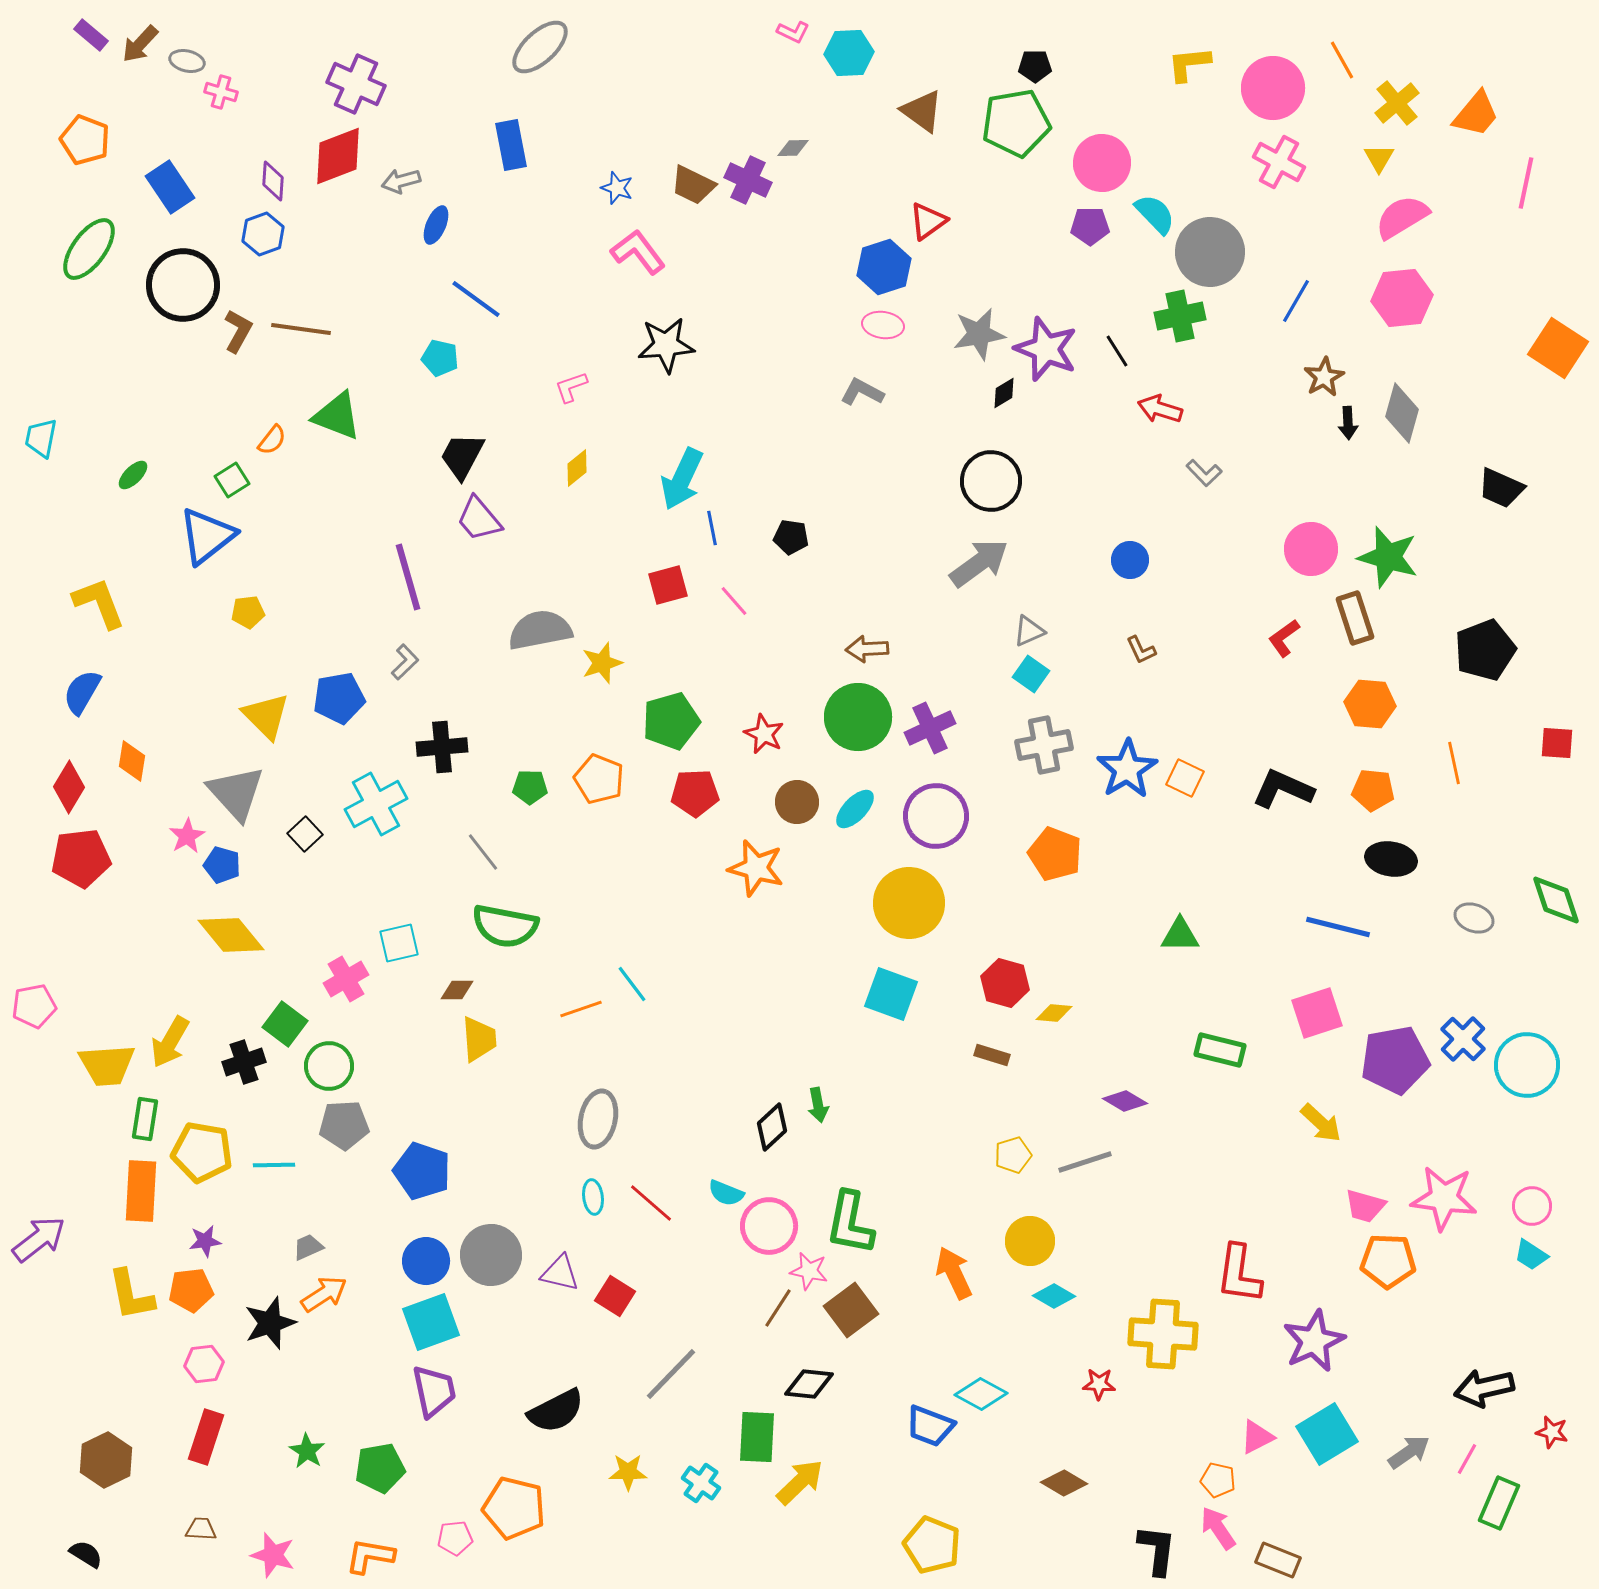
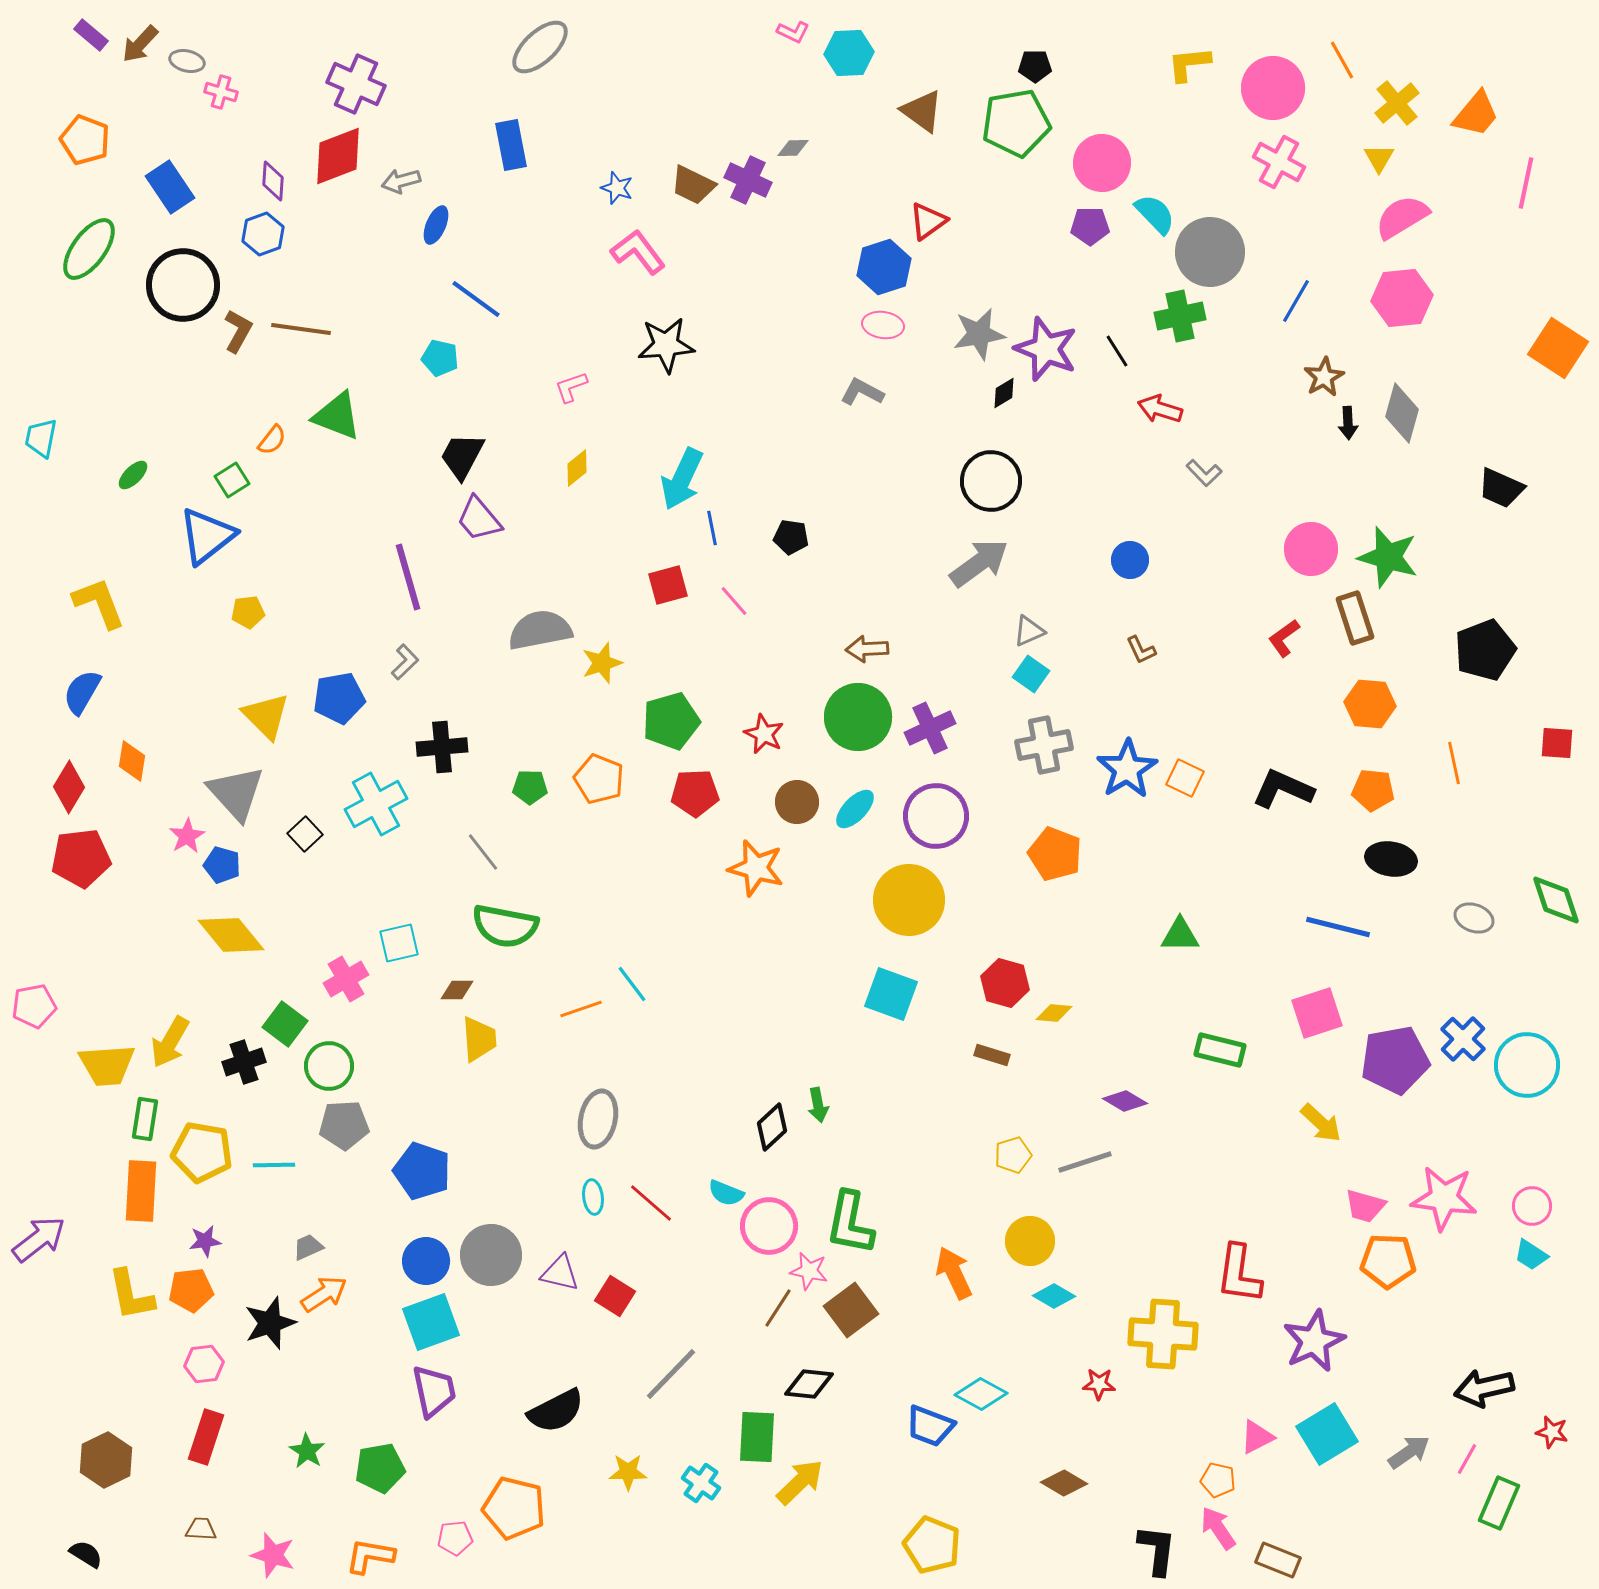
yellow circle at (909, 903): moved 3 px up
